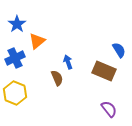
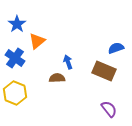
blue semicircle: moved 3 px left, 2 px up; rotated 77 degrees counterclockwise
blue cross: rotated 30 degrees counterclockwise
brown semicircle: rotated 70 degrees counterclockwise
